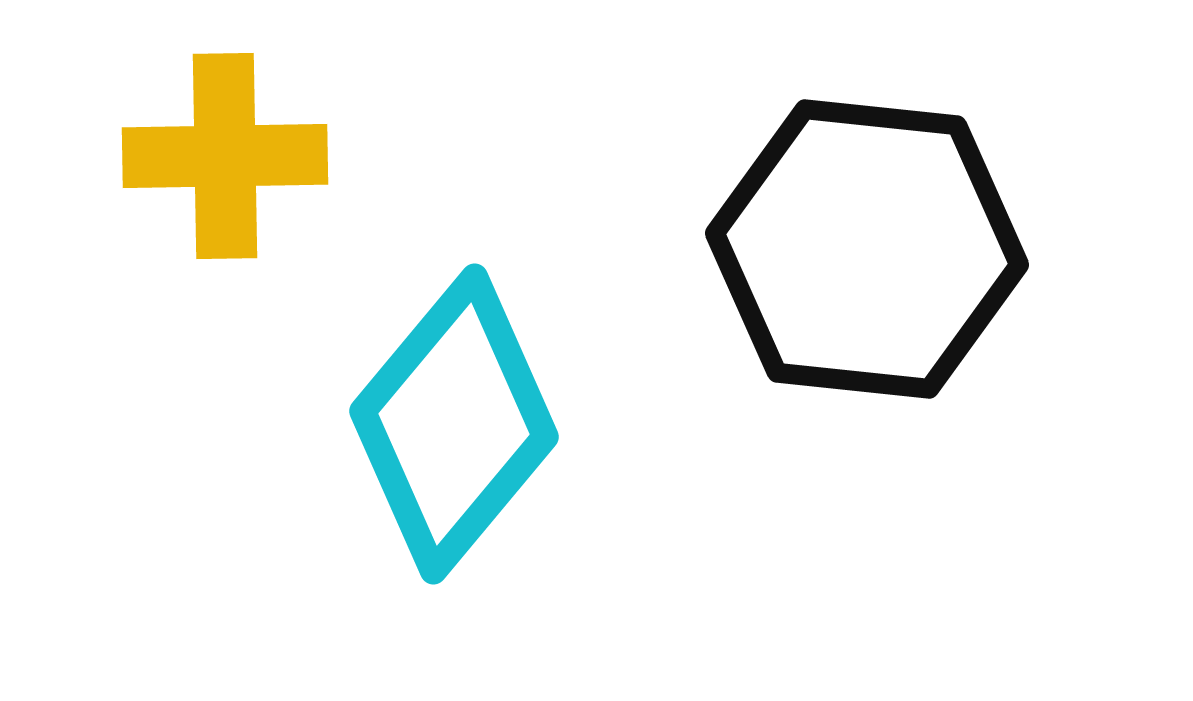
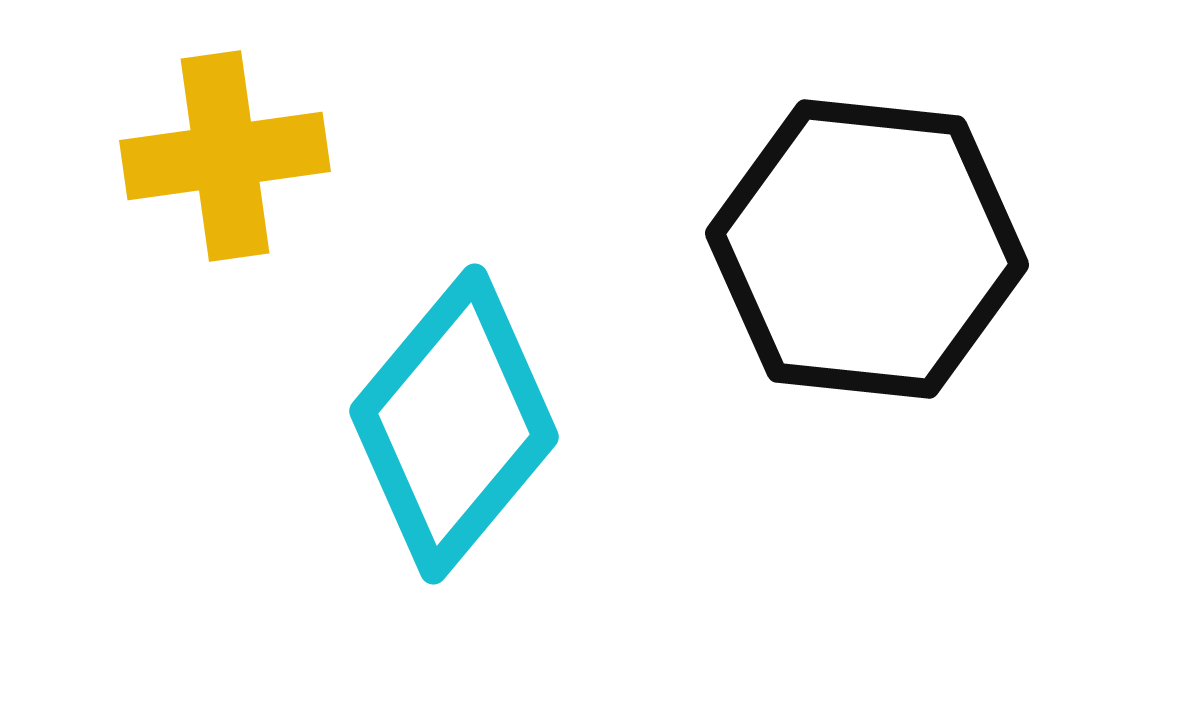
yellow cross: rotated 7 degrees counterclockwise
